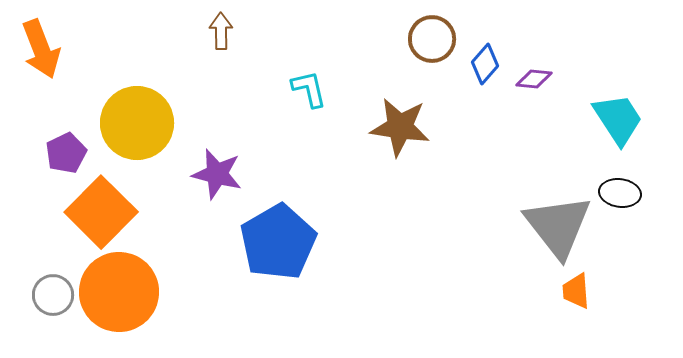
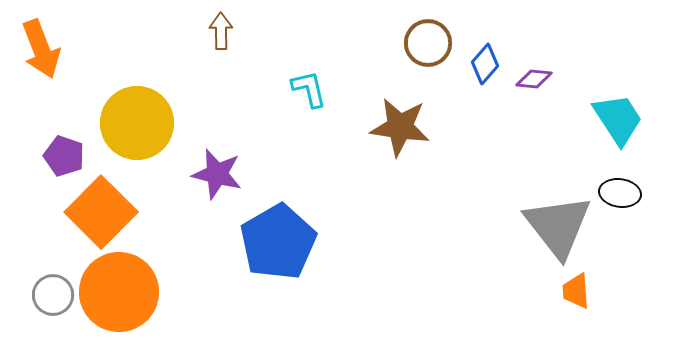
brown circle: moved 4 px left, 4 px down
purple pentagon: moved 2 px left, 3 px down; rotated 27 degrees counterclockwise
